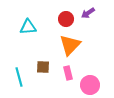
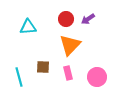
purple arrow: moved 6 px down
pink circle: moved 7 px right, 8 px up
